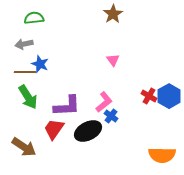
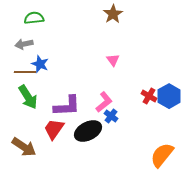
orange semicircle: rotated 128 degrees clockwise
